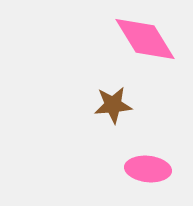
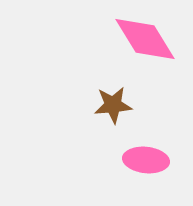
pink ellipse: moved 2 px left, 9 px up
